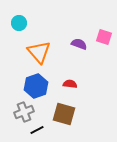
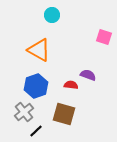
cyan circle: moved 33 px right, 8 px up
purple semicircle: moved 9 px right, 31 px down
orange triangle: moved 2 px up; rotated 20 degrees counterclockwise
red semicircle: moved 1 px right, 1 px down
gray cross: rotated 18 degrees counterclockwise
black line: moved 1 px left, 1 px down; rotated 16 degrees counterclockwise
